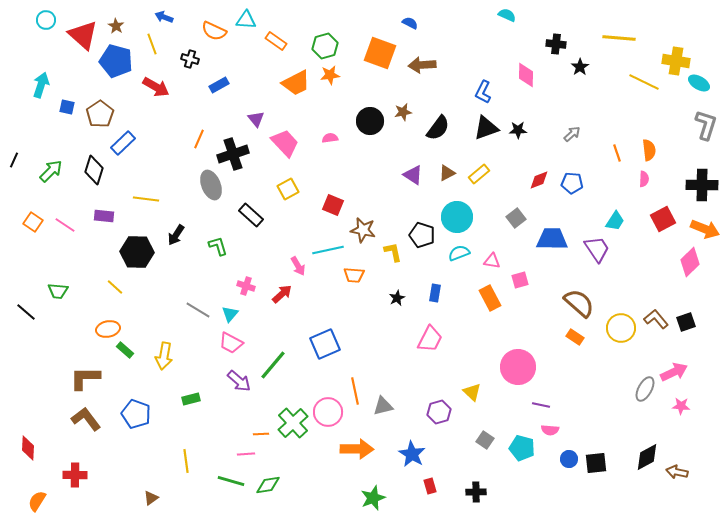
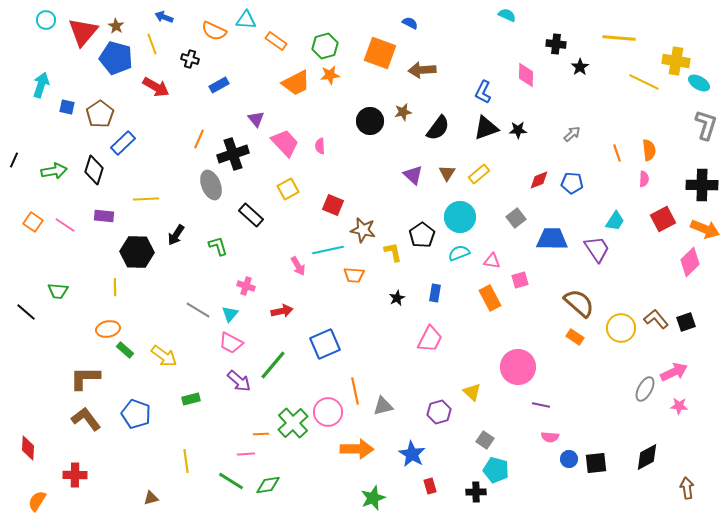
red triangle at (83, 35): moved 3 px up; rotated 28 degrees clockwise
blue pentagon at (116, 61): moved 3 px up
brown arrow at (422, 65): moved 5 px down
pink semicircle at (330, 138): moved 10 px left, 8 px down; rotated 84 degrees counterclockwise
green arrow at (51, 171): moved 3 px right; rotated 35 degrees clockwise
brown triangle at (447, 173): rotated 30 degrees counterclockwise
purple triangle at (413, 175): rotated 10 degrees clockwise
yellow line at (146, 199): rotated 10 degrees counterclockwise
cyan circle at (457, 217): moved 3 px right
black pentagon at (422, 235): rotated 20 degrees clockwise
yellow line at (115, 287): rotated 48 degrees clockwise
red arrow at (282, 294): moved 17 px down; rotated 30 degrees clockwise
yellow arrow at (164, 356): rotated 64 degrees counterclockwise
pink star at (681, 406): moved 2 px left
pink semicircle at (550, 430): moved 7 px down
cyan pentagon at (522, 448): moved 26 px left, 22 px down
brown arrow at (677, 472): moved 10 px right, 16 px down; rotated 70 degrees clockwise
green line at (231, 481): rotated 16 degrees clockwise
brown triangle at (151, 498): rotated 21 degrees clockwise
